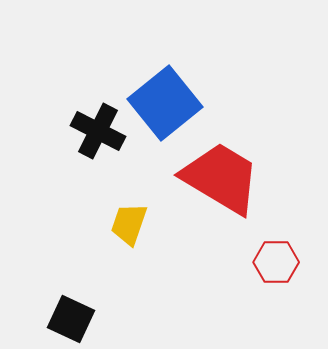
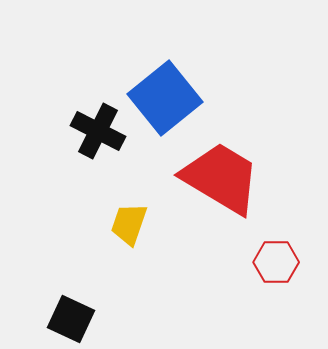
blue square: moved 5 px up
